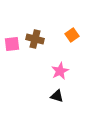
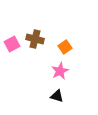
orange square: moved 7 px left, 12 px down
pink square: rotated 21 degrees counterclockwise
